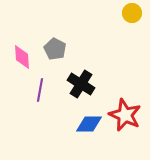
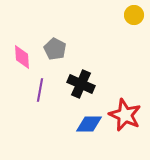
yellow circle: moved 2 px right, 2 px down
black cross: rotated 8 degrees counterclockwise
